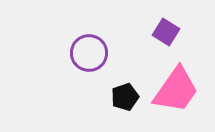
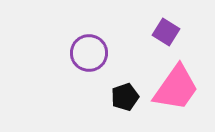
pink trapezoid: moved 2 px up
